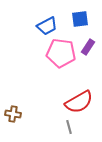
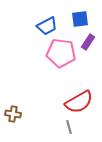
purple rectangle: moved 5 px up
